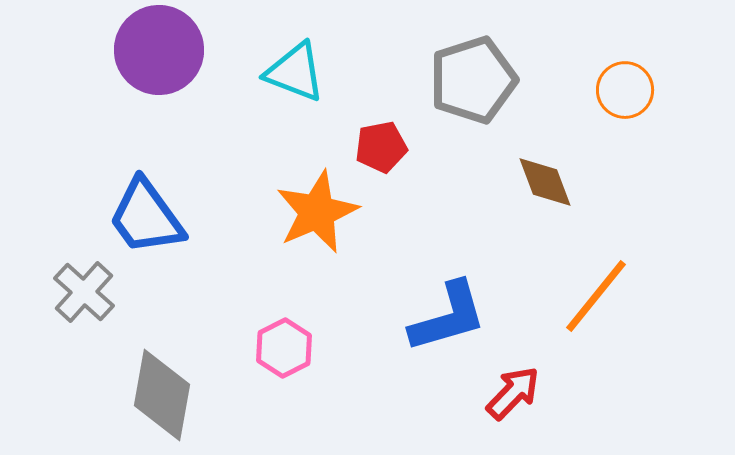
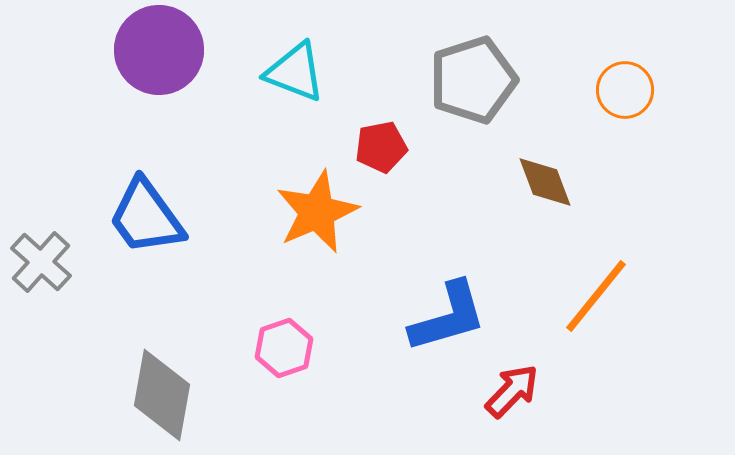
gray cross: moved 43 px left, 30 px up
pink hexagon: rotated 8 degrees clockwise
red arrow: moved 1 px left, 2 px up
